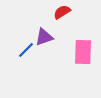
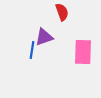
red semicircle: rotated 102 degrees clockwise
blue line: moved 6 px right; rotated 36 degrees counterclockwise
